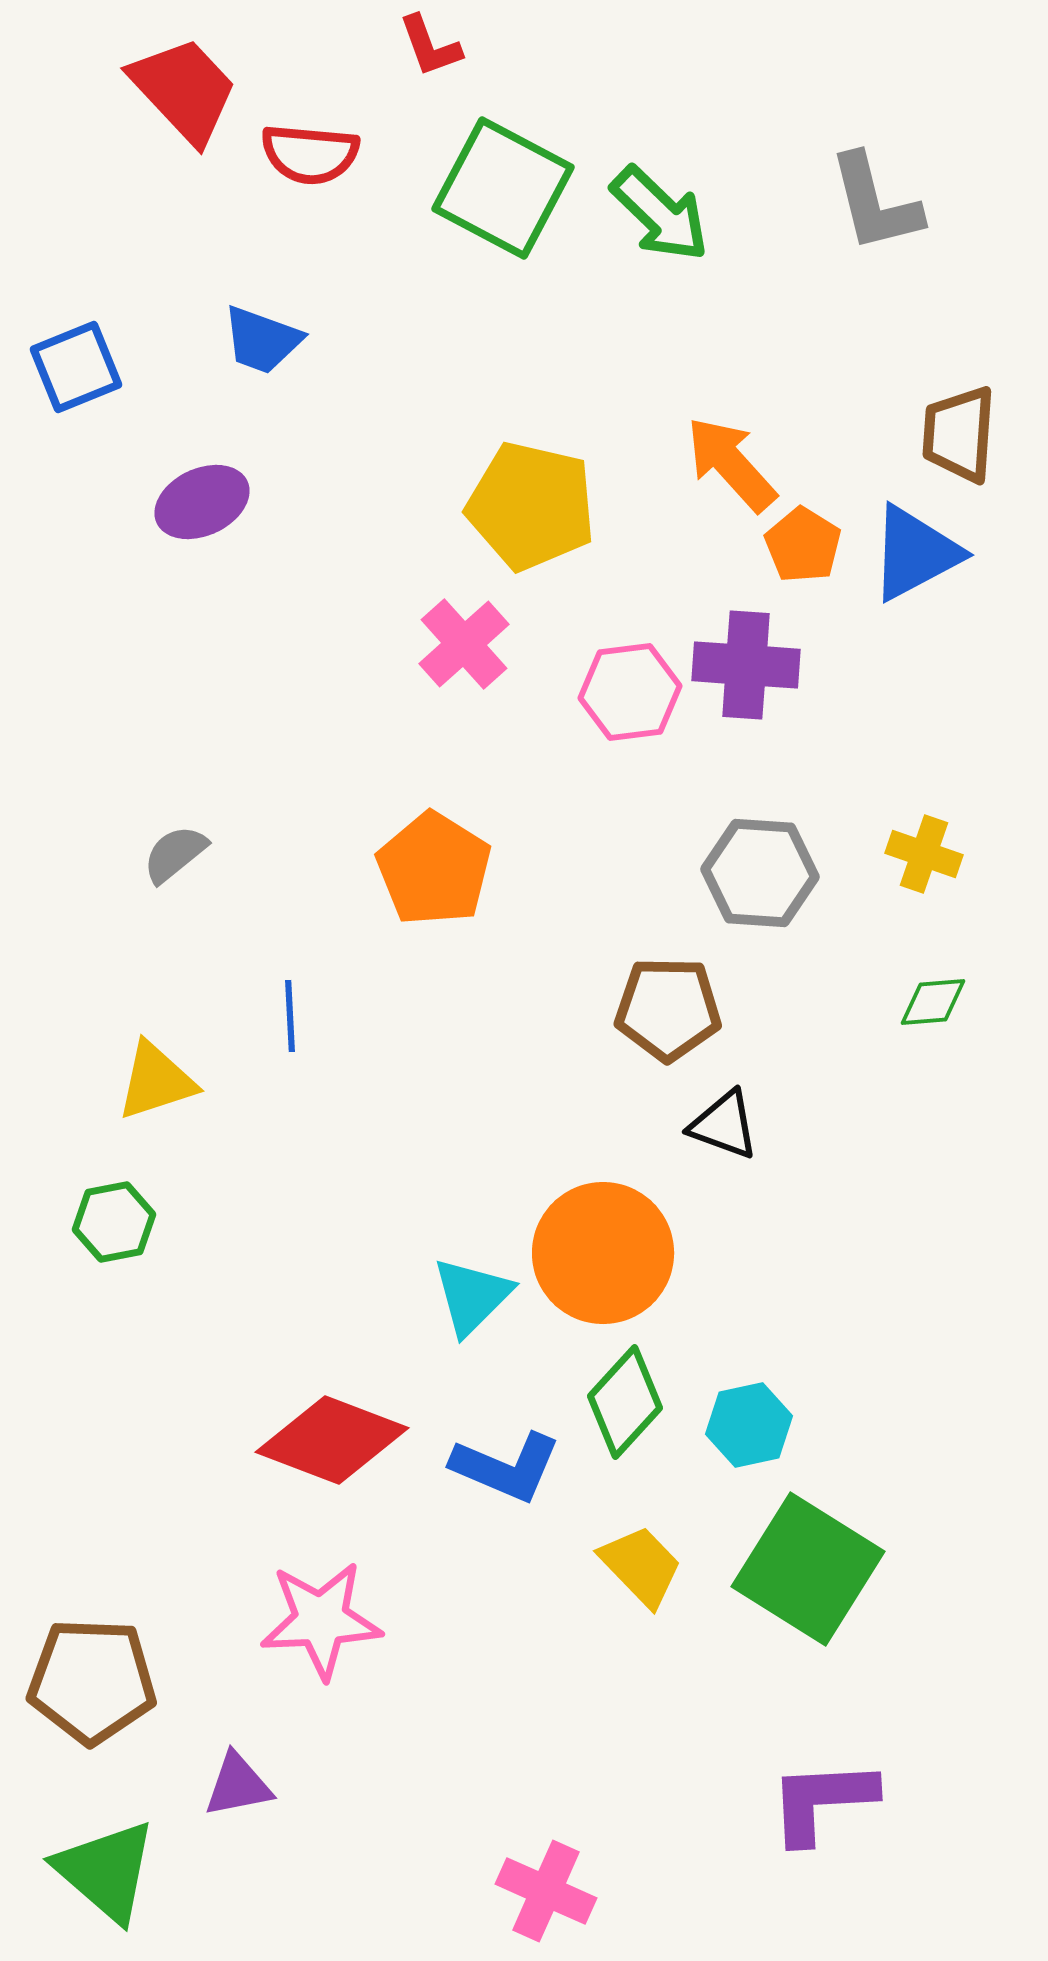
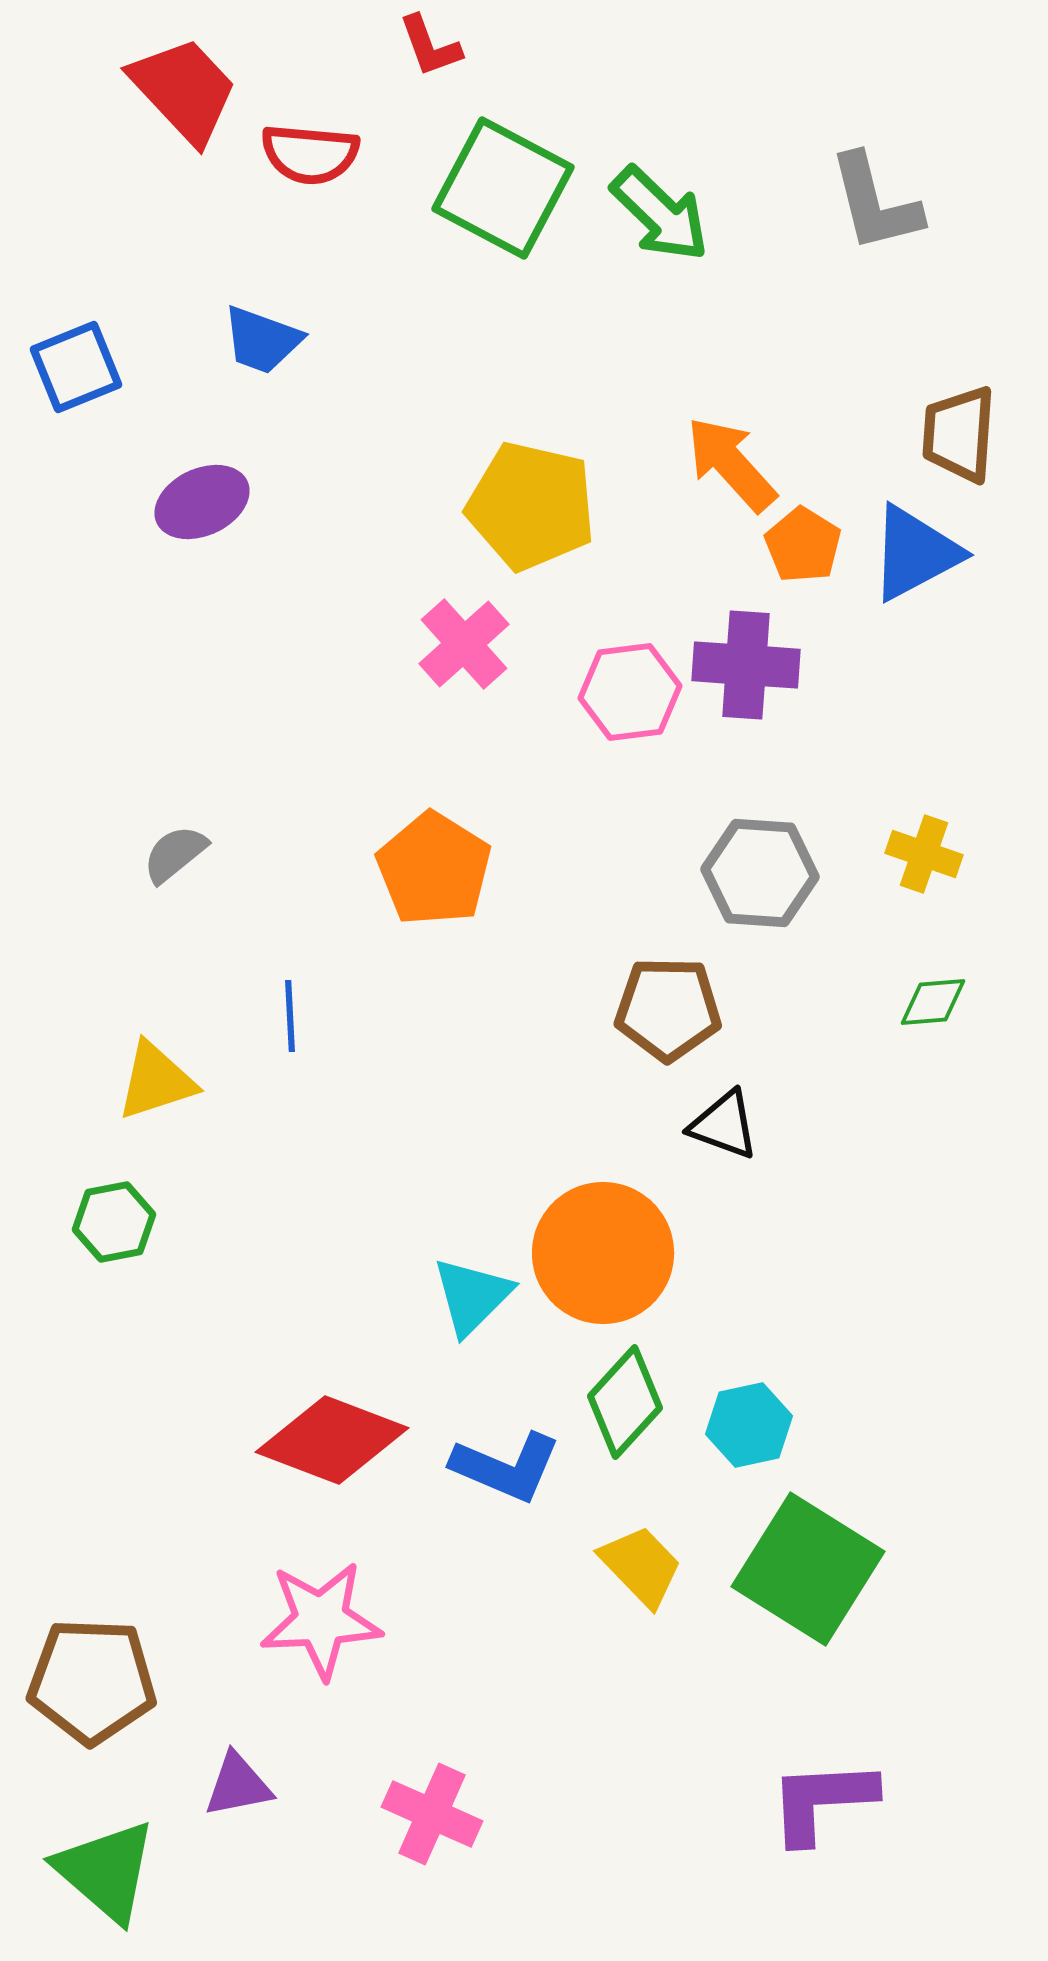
pink cross at (546, 1891): moved 114 px left, 77 px up
